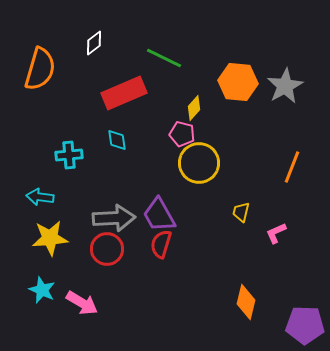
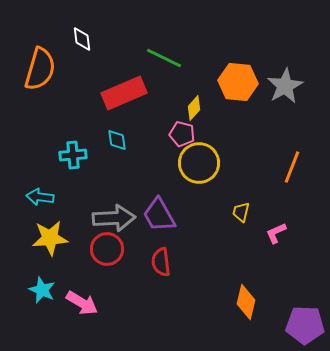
white diamond: moved 12 px left, 4 px up; rotated 60 degrees counterclockwise
cyan cross: moved 4 px right
red semicircle: moved 18 px down; rotated 24 degrees counterclockwise
